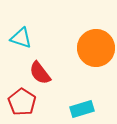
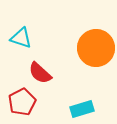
red semicircle: rotated 10 degrees counterclockwise
red pentagon: rotated 12 degrees clockwise
